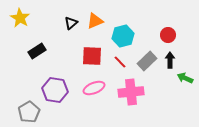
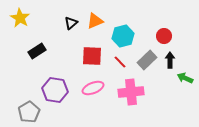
red circle: moved 4 px left, 1 px down
gray rectangle: moved 1 px up
pink ellipse: moved 1 px left
